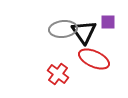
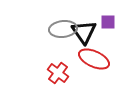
red cross: moved 1 px up
